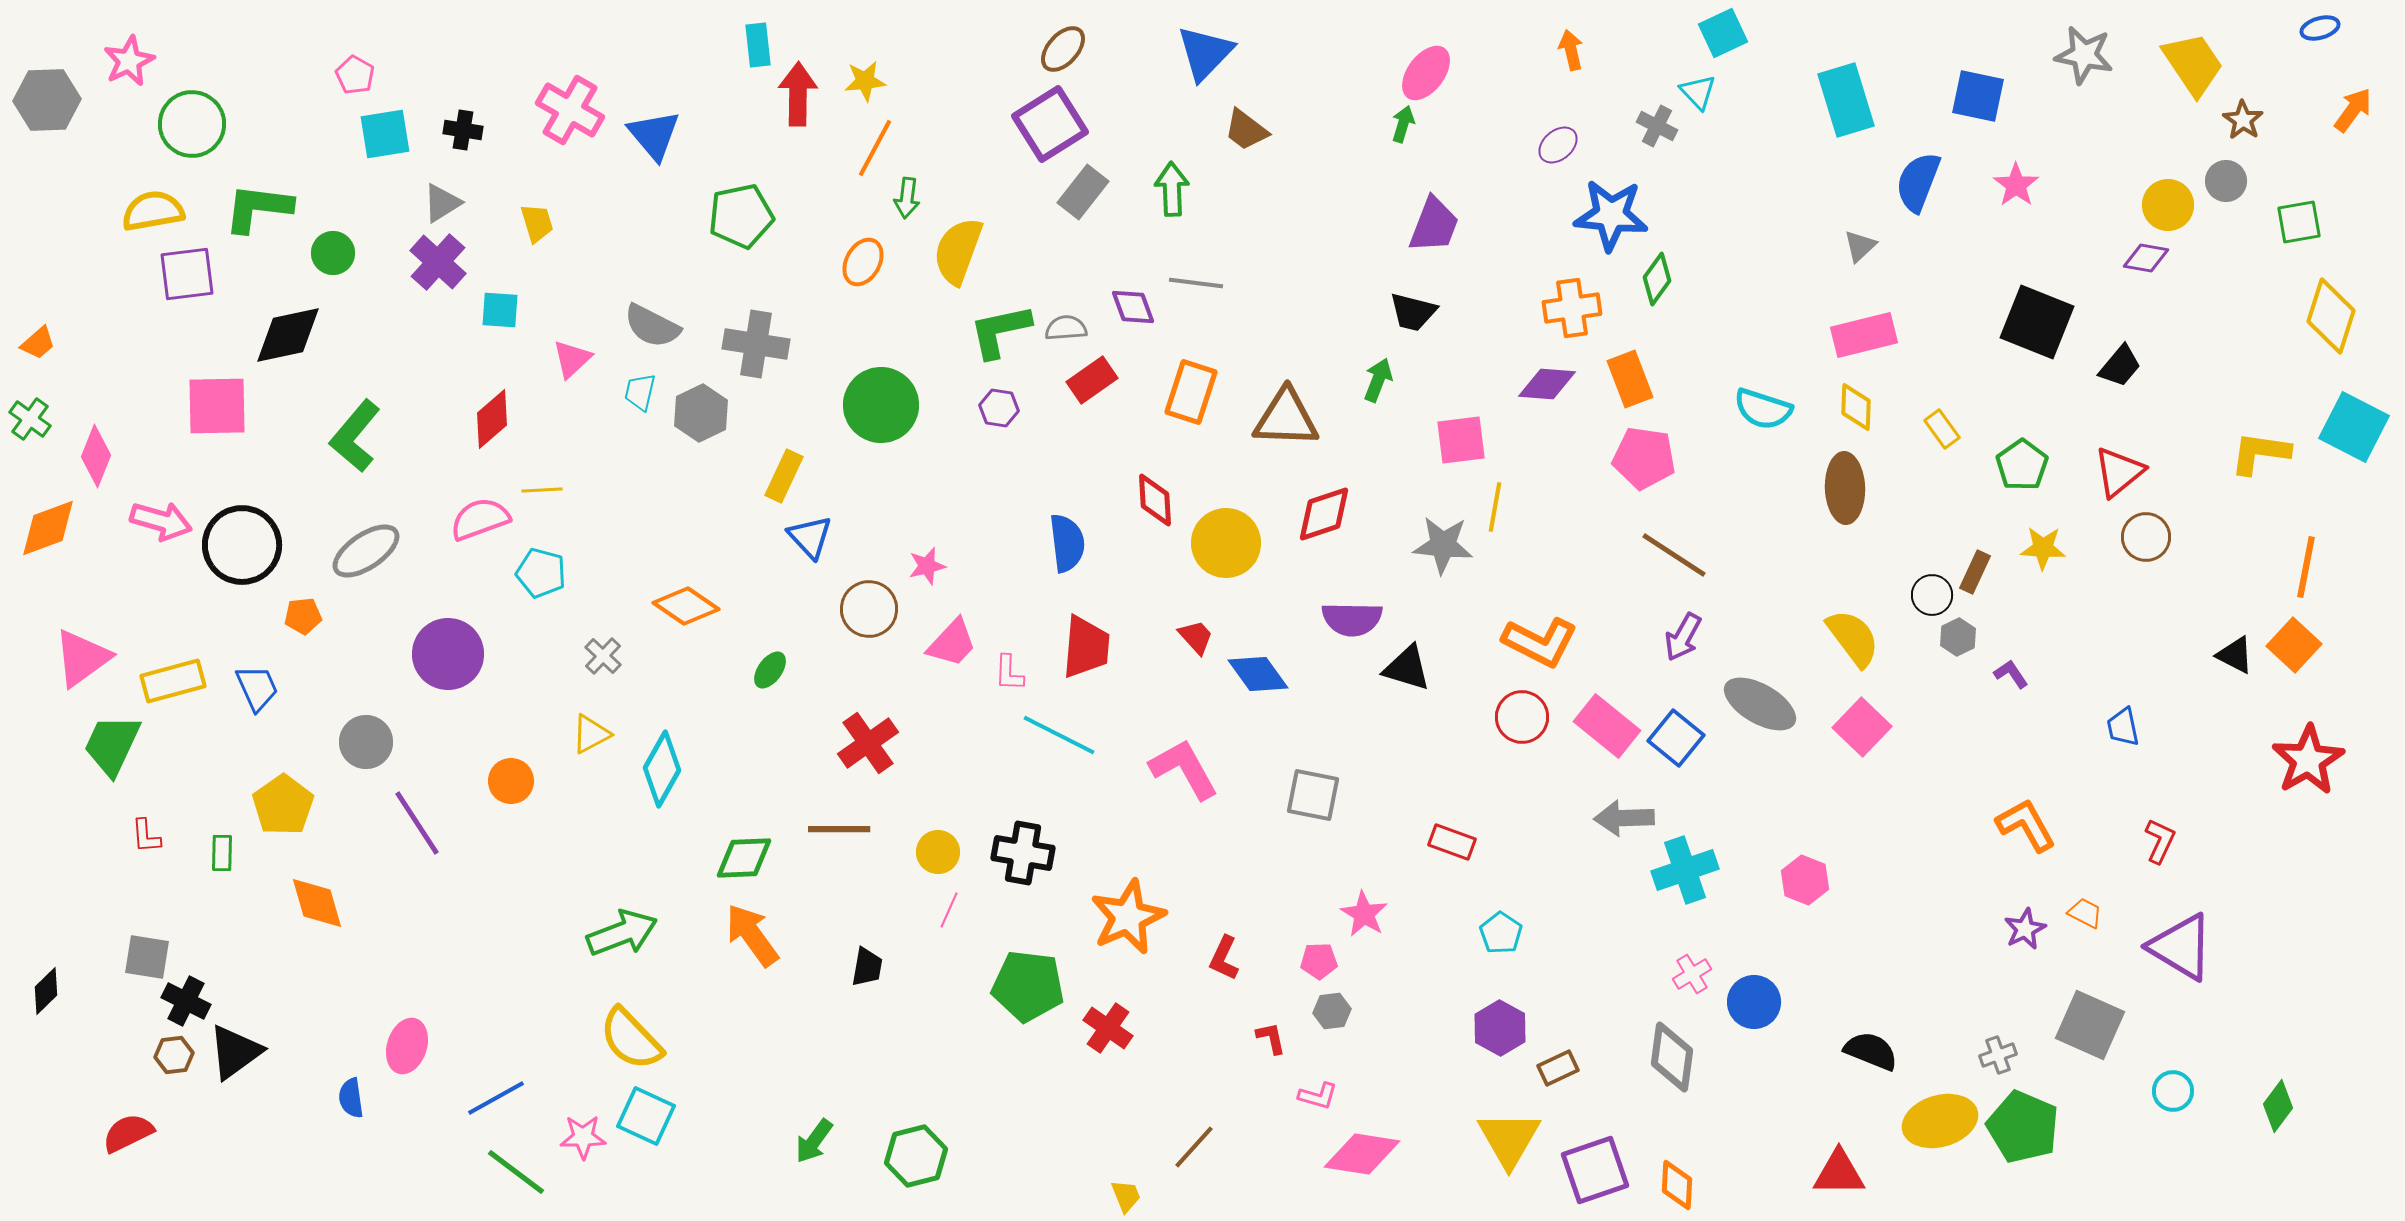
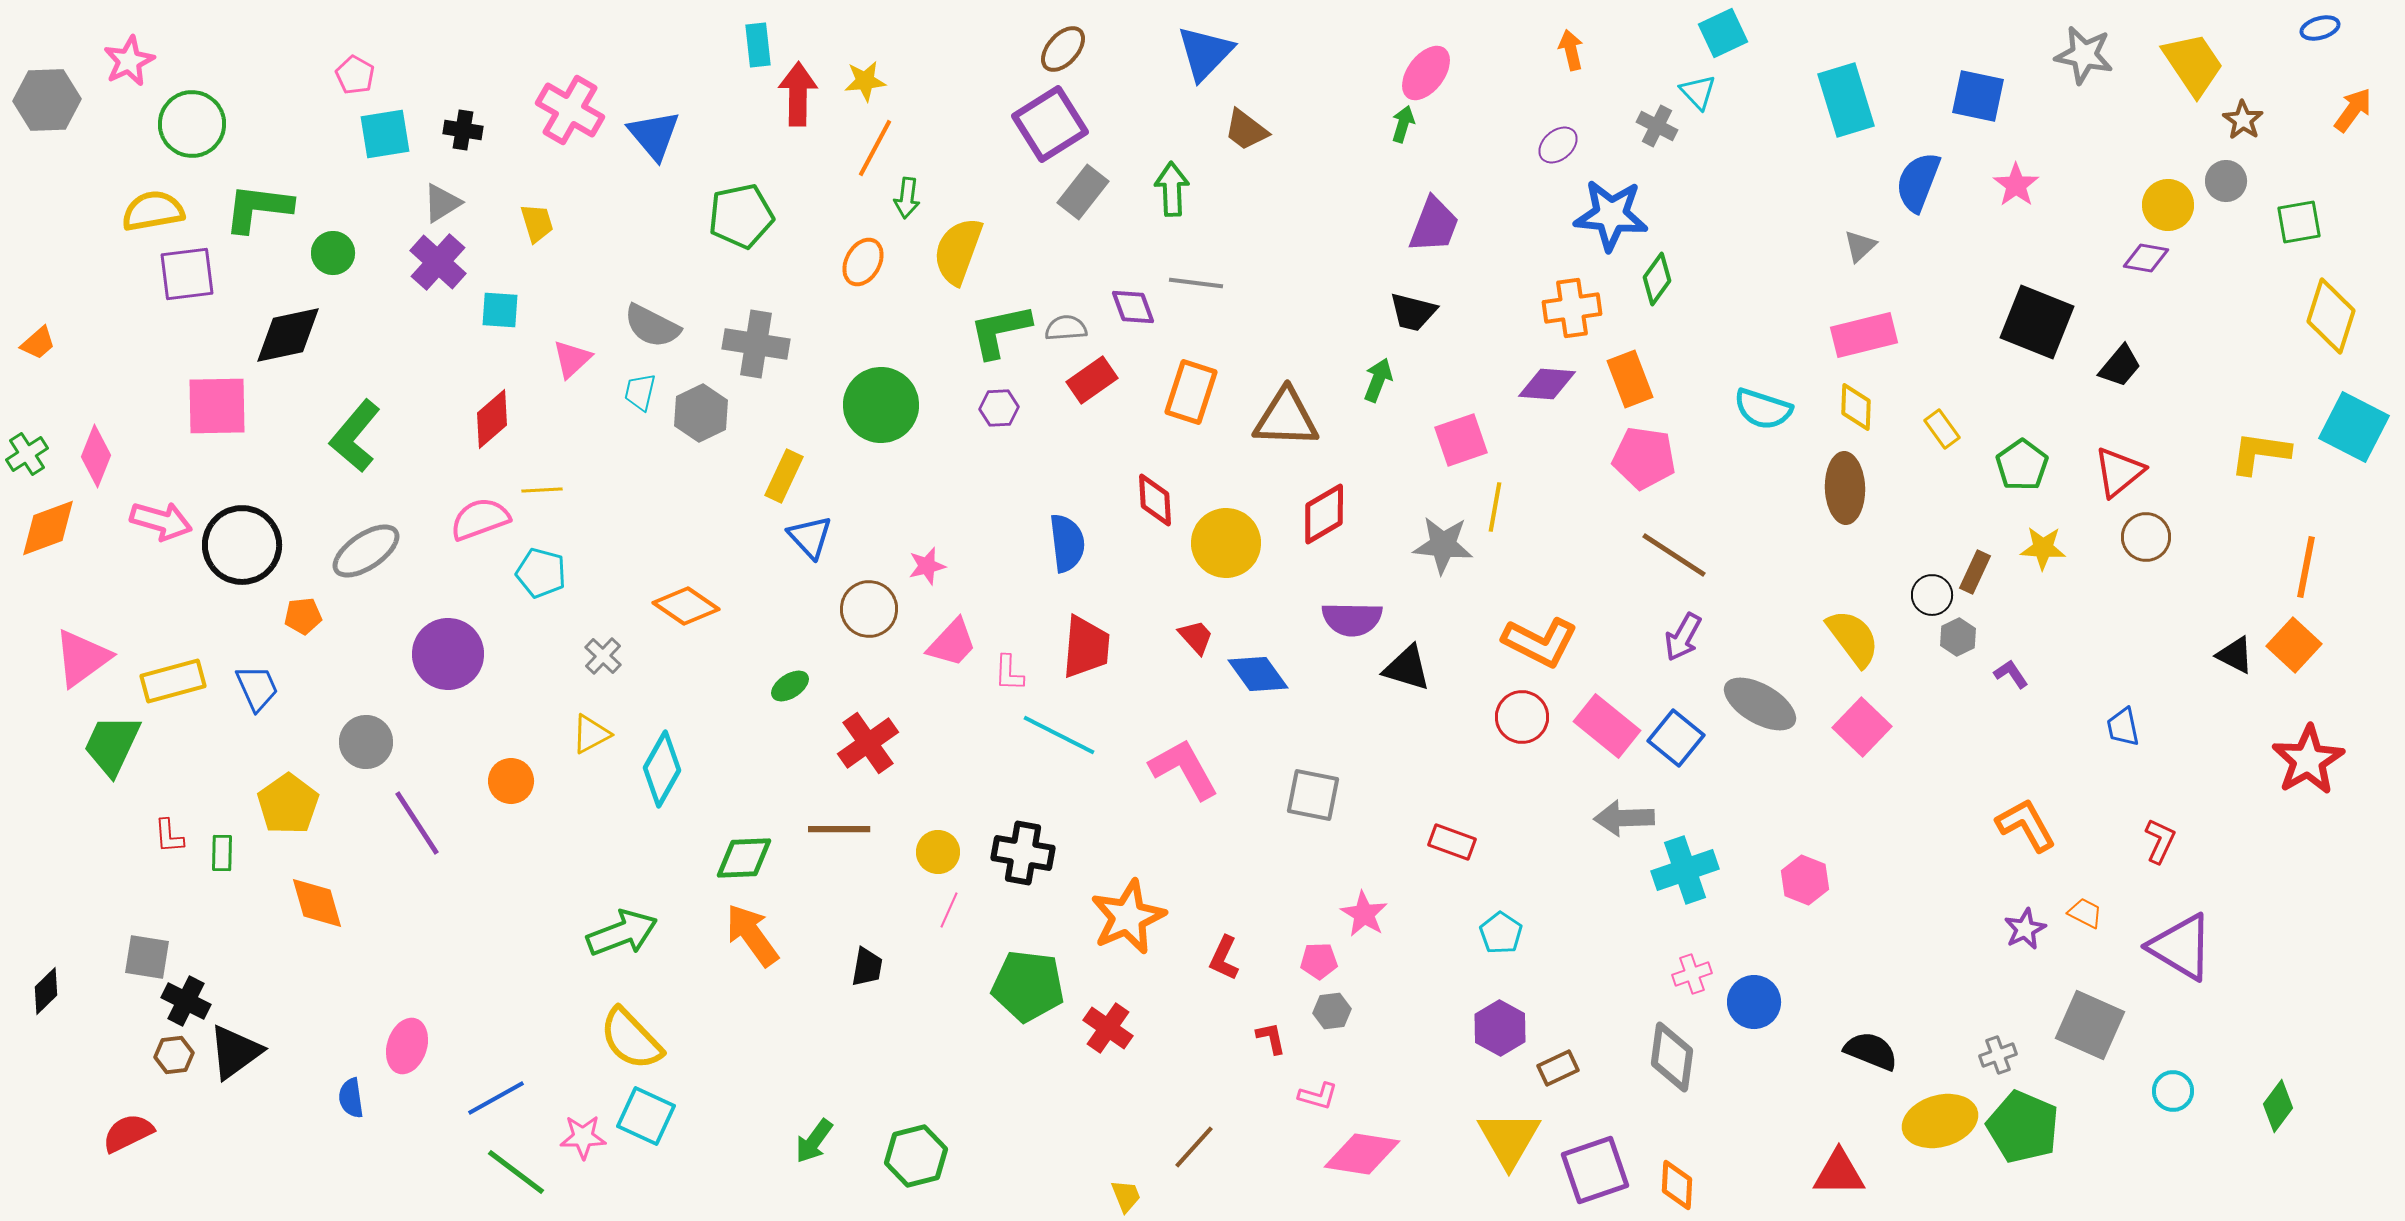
purple hexagon at (999, 408): rotated 12 degrees counterclockwise
green cross at (30, 419): moved 3 px left, 35 px down; rotated 21 degrees clockwise
pink square at (1461, 440): rotated 12 degrees counterclockwise
red diamond at (1324, 514): rotated 12 degrees counterclockwise
green ellipse at (770, 670): moved 20 px right, 16 px down; rotated 21 degrees clockwise
yellow pentagon at (283, 805): moved 5 px right, 1 px up
red L-shape at (146, 836): moved 23 px right
pink cross at (1692, 974): rotated 12 degrees clockwise
